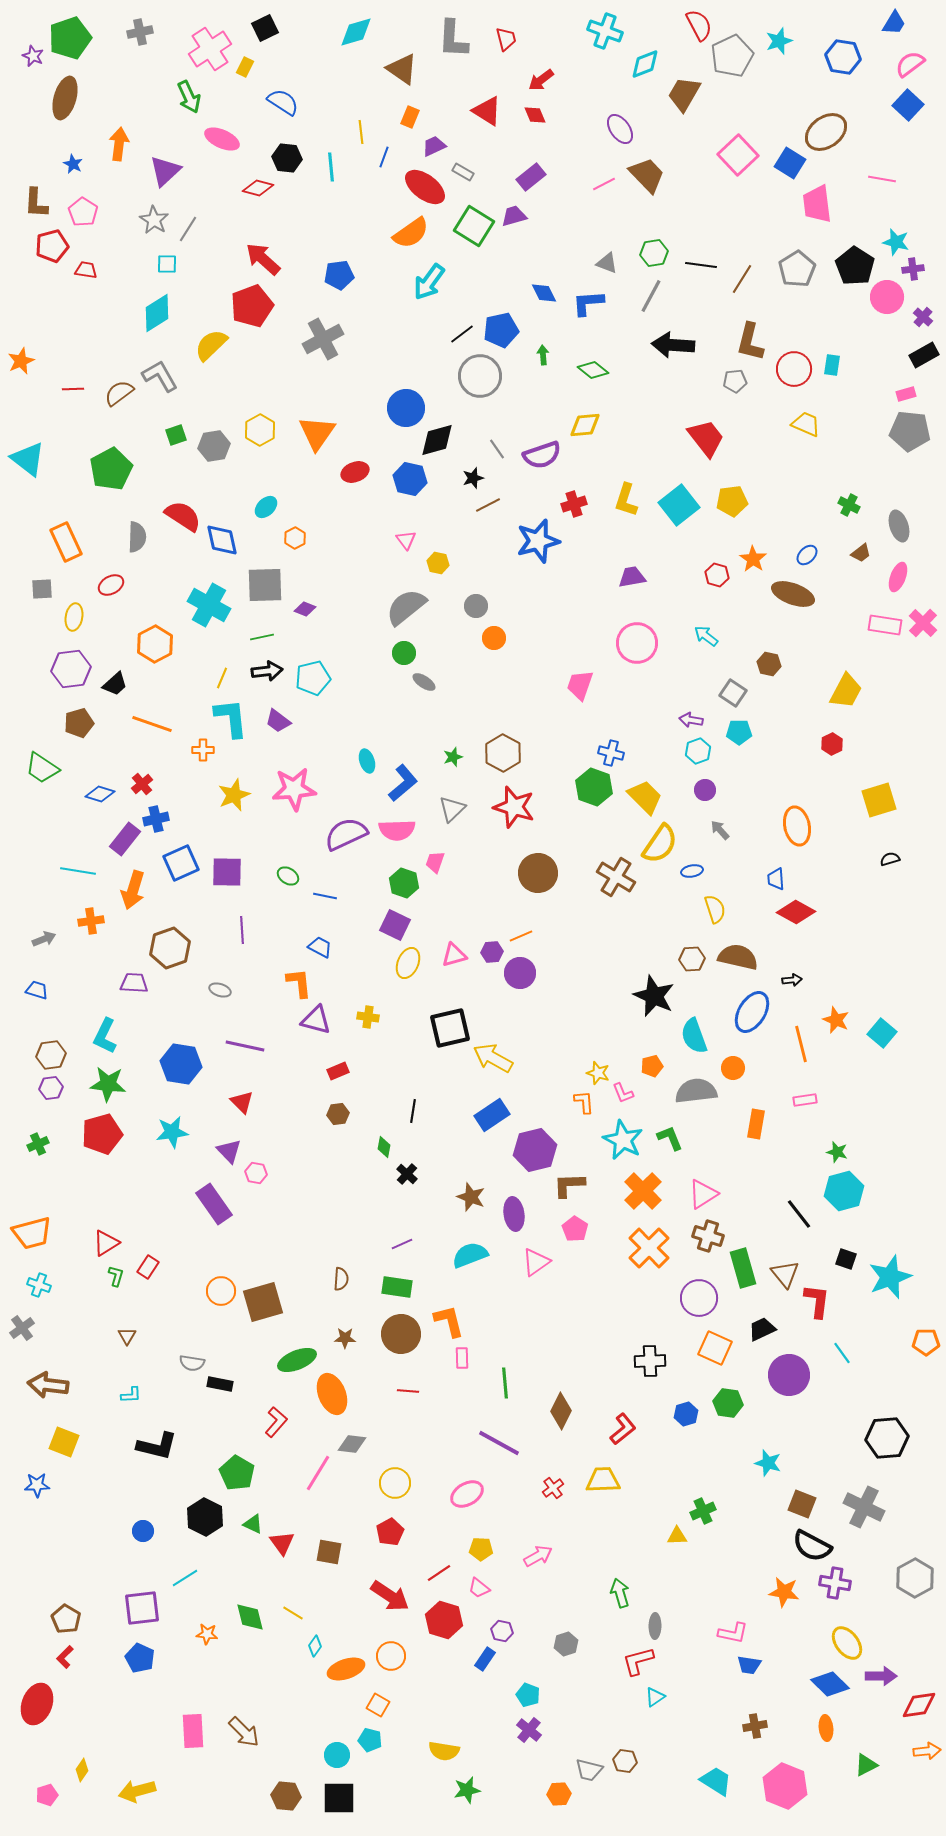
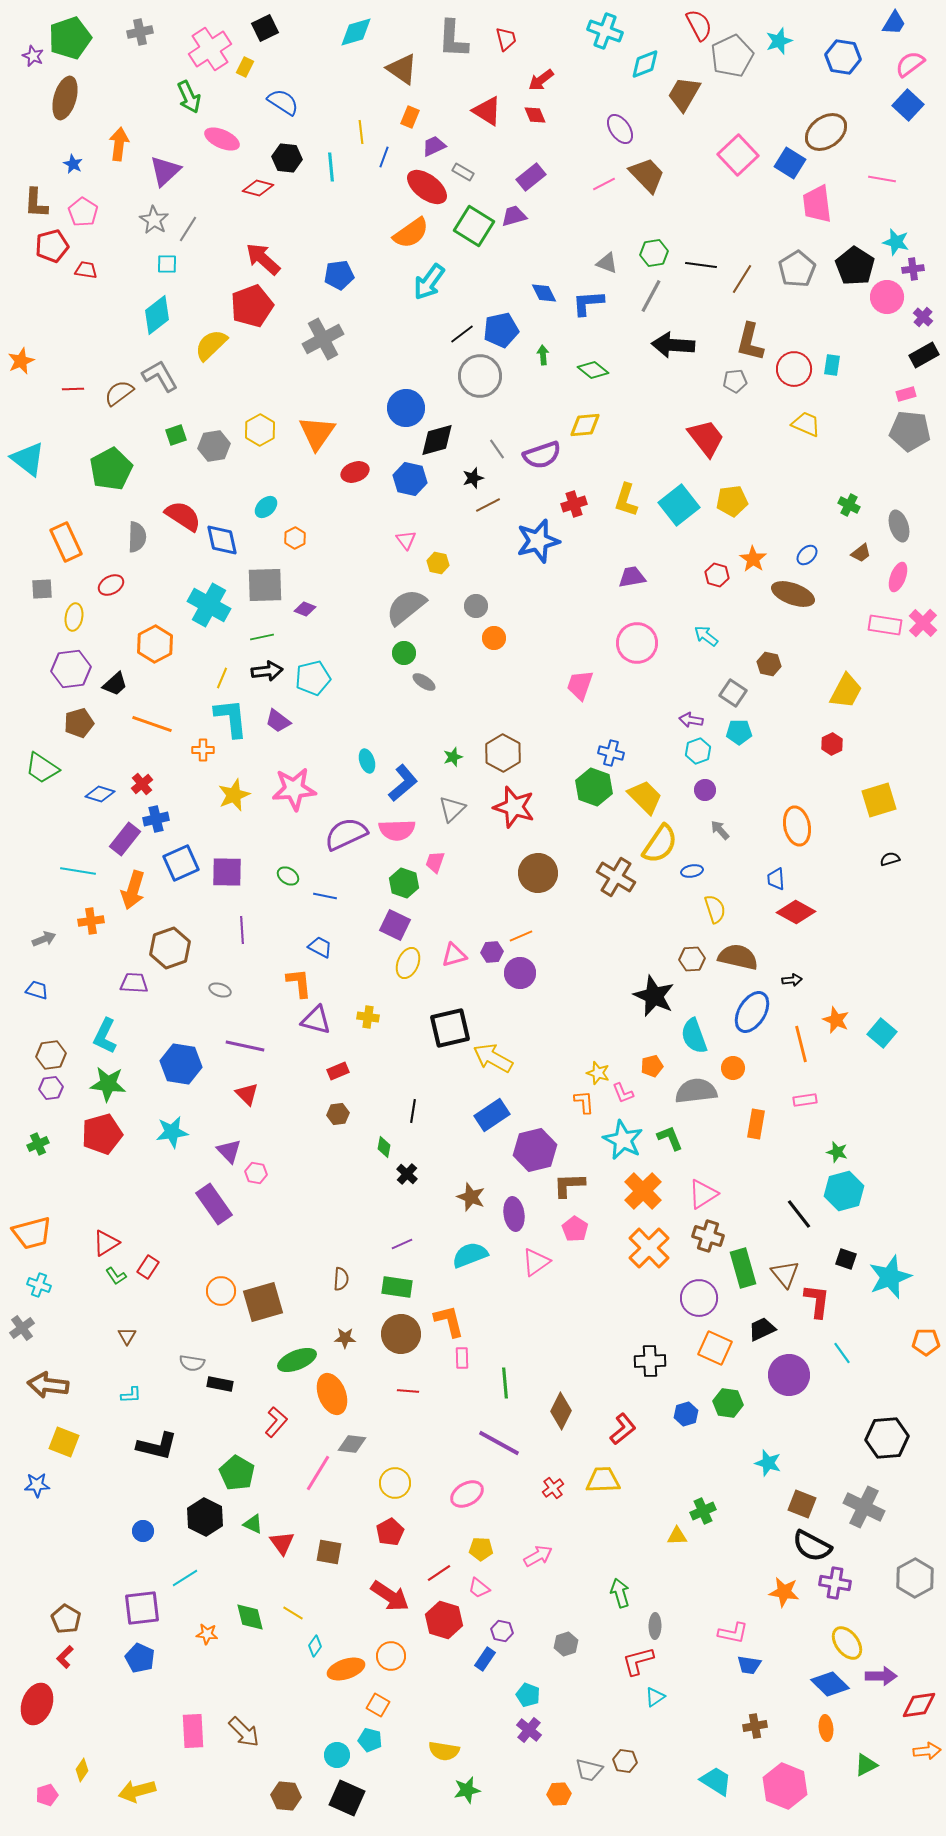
red ellipse at (425, 187): moved 2 px right
cyan diamond at (157, 313): moved 2 px down; rotated 6 degrees counterclockwise
red triangle at (242, 1102): moved 5 px right, 8 px up
green L-shape at (116, 1276): rotated 130 degrees clockwise
black square at (339, 1798): moved 8 px right; rotated 24 degrees clockwise
